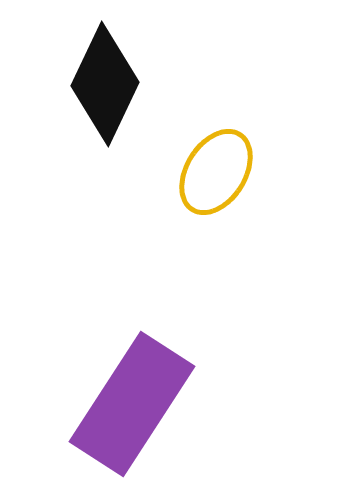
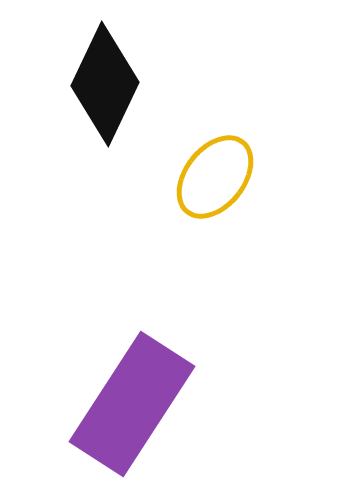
yellow ellipse: moved 1 px left, 5 px down; rotated 6 degrees clockwise
